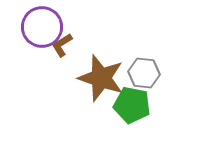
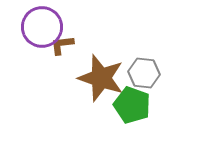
brown L-shape: rotated 25 degrees clockwise
green pentagon: rotated 9 degrees clockwise
